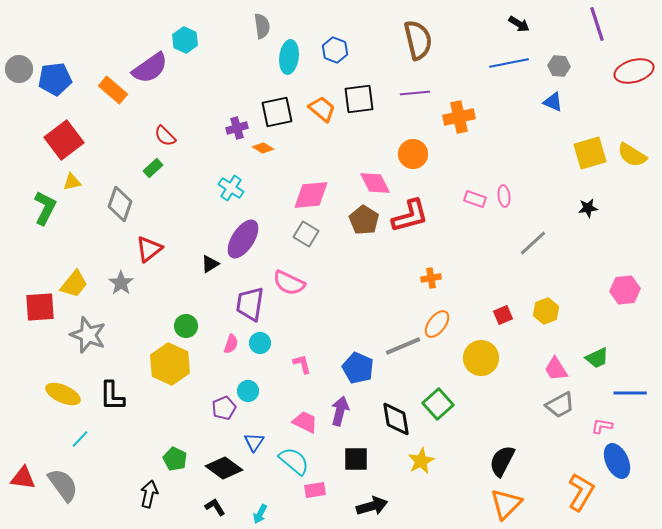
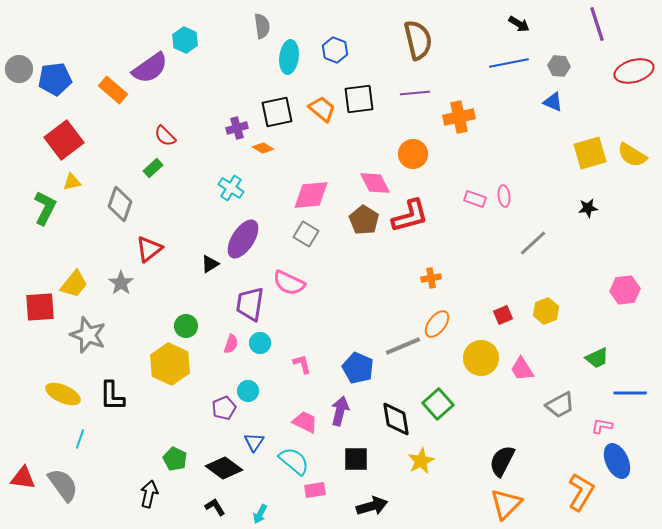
pink trapezoid at (556, 369): moved 34 px left
cyan line at (80, 439): rotated 24 degrees counterclockwise
